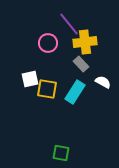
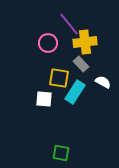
white square: moved 14 px right, 20 px down; rotated 18 degrees clockwise
yellow square: moved 12 px right, 11 px up
